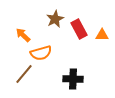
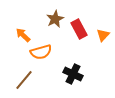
orange triangle: moved 1 px right; rotated 48 degrees counterclockwise
orange semicircle: moved 1 px up
brown line: moved 6 px down
black cross: moved 5 px up; rotated 24 degrees clockwise
